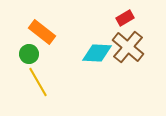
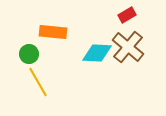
red rectangle: moved 2 px right, 3 px up
orange rectangle: moved 11 px right; rotated 32 degrees counterclockwise
